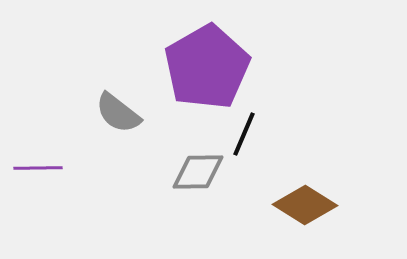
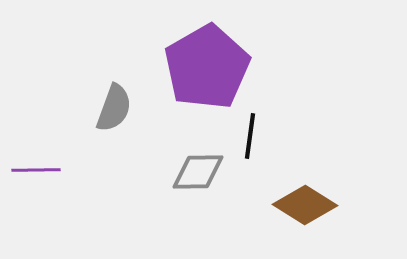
gray semicircle: moved 4 px left, 5 px up; rotated 108 degrees counterclockwise
black line: moved 6 px right, 2 px down; rotated 15 degrees counterclockwise
purple line: moved 2 px left, 2 px down
